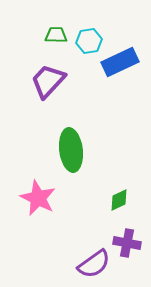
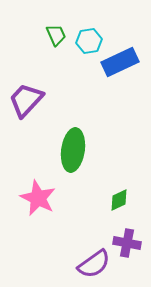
green trapezoid: rotated 65 degrees clockwise
purple trapezoid: moved 22 px left, 19 px down
green ellipse: moved 2 px right; rotated 15 degrees clockwise
